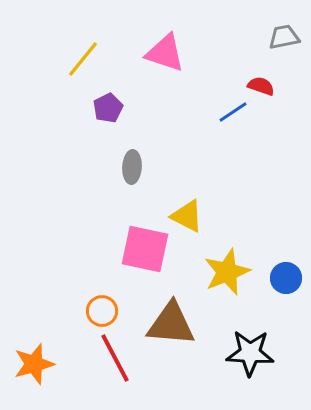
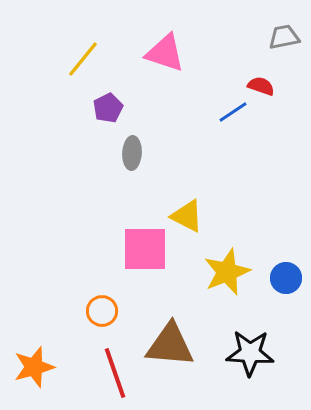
gray ellipse: moved 14 px up
pink square: rotated 12 degrees counterclockwise
brown triangle: moved 1 px left, 21 px down
red line: moved 15 px down; rotated 9 degrees clockwise
orange star: moved 3 px down
